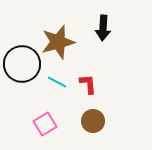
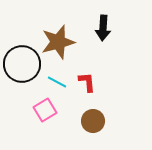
red L-shape: moved 1 px left, 2 px up
pink square: moved 14 px up
